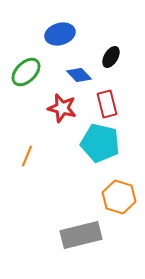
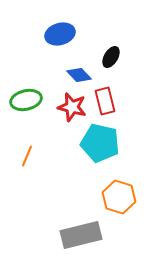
green ellipse: moved 28 px down; rotated 32 degrees clockwise
red rectangle: moved 2 px left, 3 px up
red star: moved 10 px right, 1 px up
